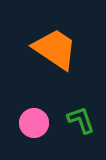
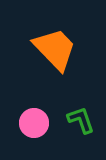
orange trapezoid: rotated 12 degrees clockwise
